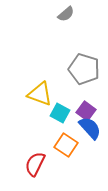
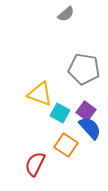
gray pentagon: rotated 8 degrees counterclockwise
